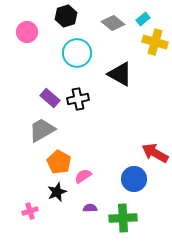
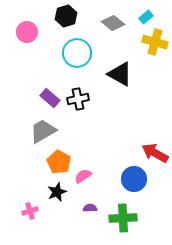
cyan rectangle: moved 3 px right, 2 px up
gray trapezoid: moved 1 px right, 1 px down
